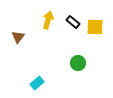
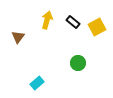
yellow arrow: moved 1 px left
yellow square: moved 2 px right; rotated 30 degrees counterclockwise
